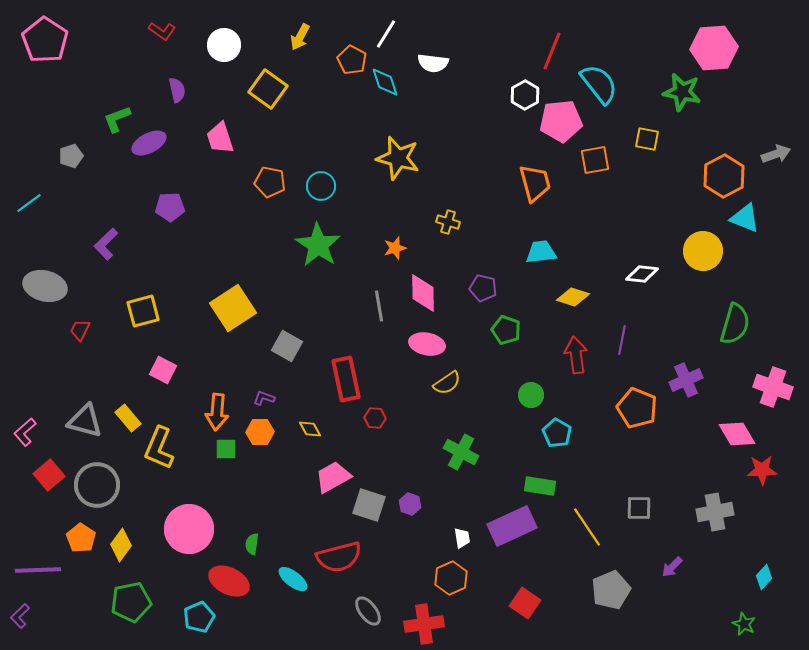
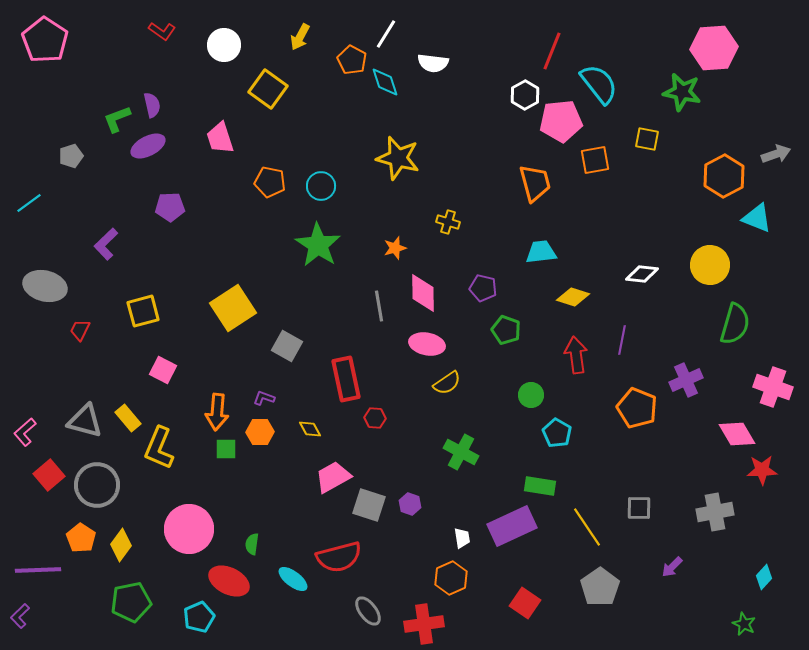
purple semicircle at (177, 90): moved 25 px left, 15 px down
purple ellipse at (149, 143): moved 1 px left, 3 px down
cyan triangle at (745, 218): moved 12 px right
yellow circle at (703, 251): moved 7 px right, 14 px down
gray pentagon at (611, 590): moved 11 px left, 3 px up; rotated 12 degrees counterclockwise
